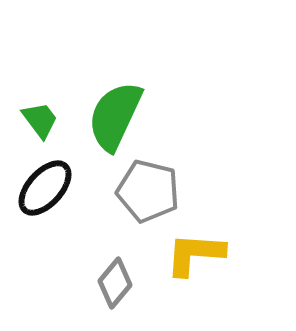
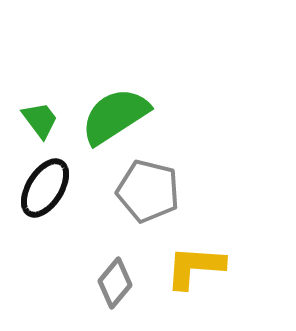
green semicircle: rotated 32 degrees clockwise
black ellipse: rotated 10 degrees counterclockwise
yellow L-shape: moved 13 px down
